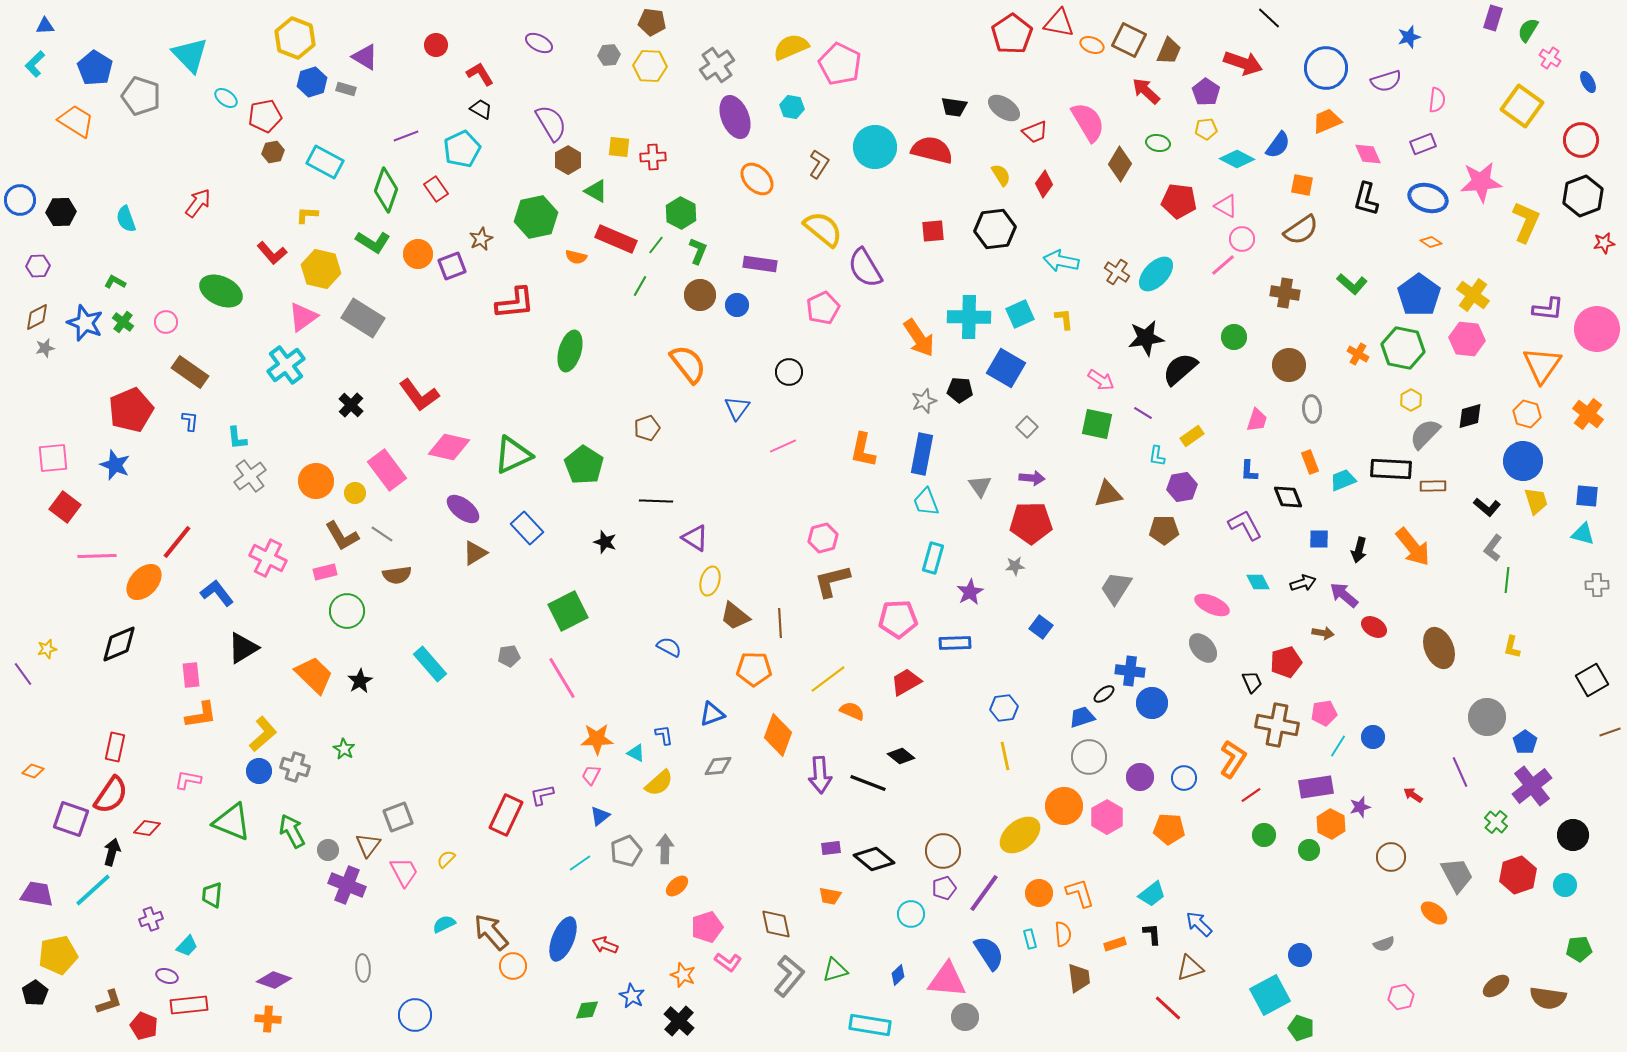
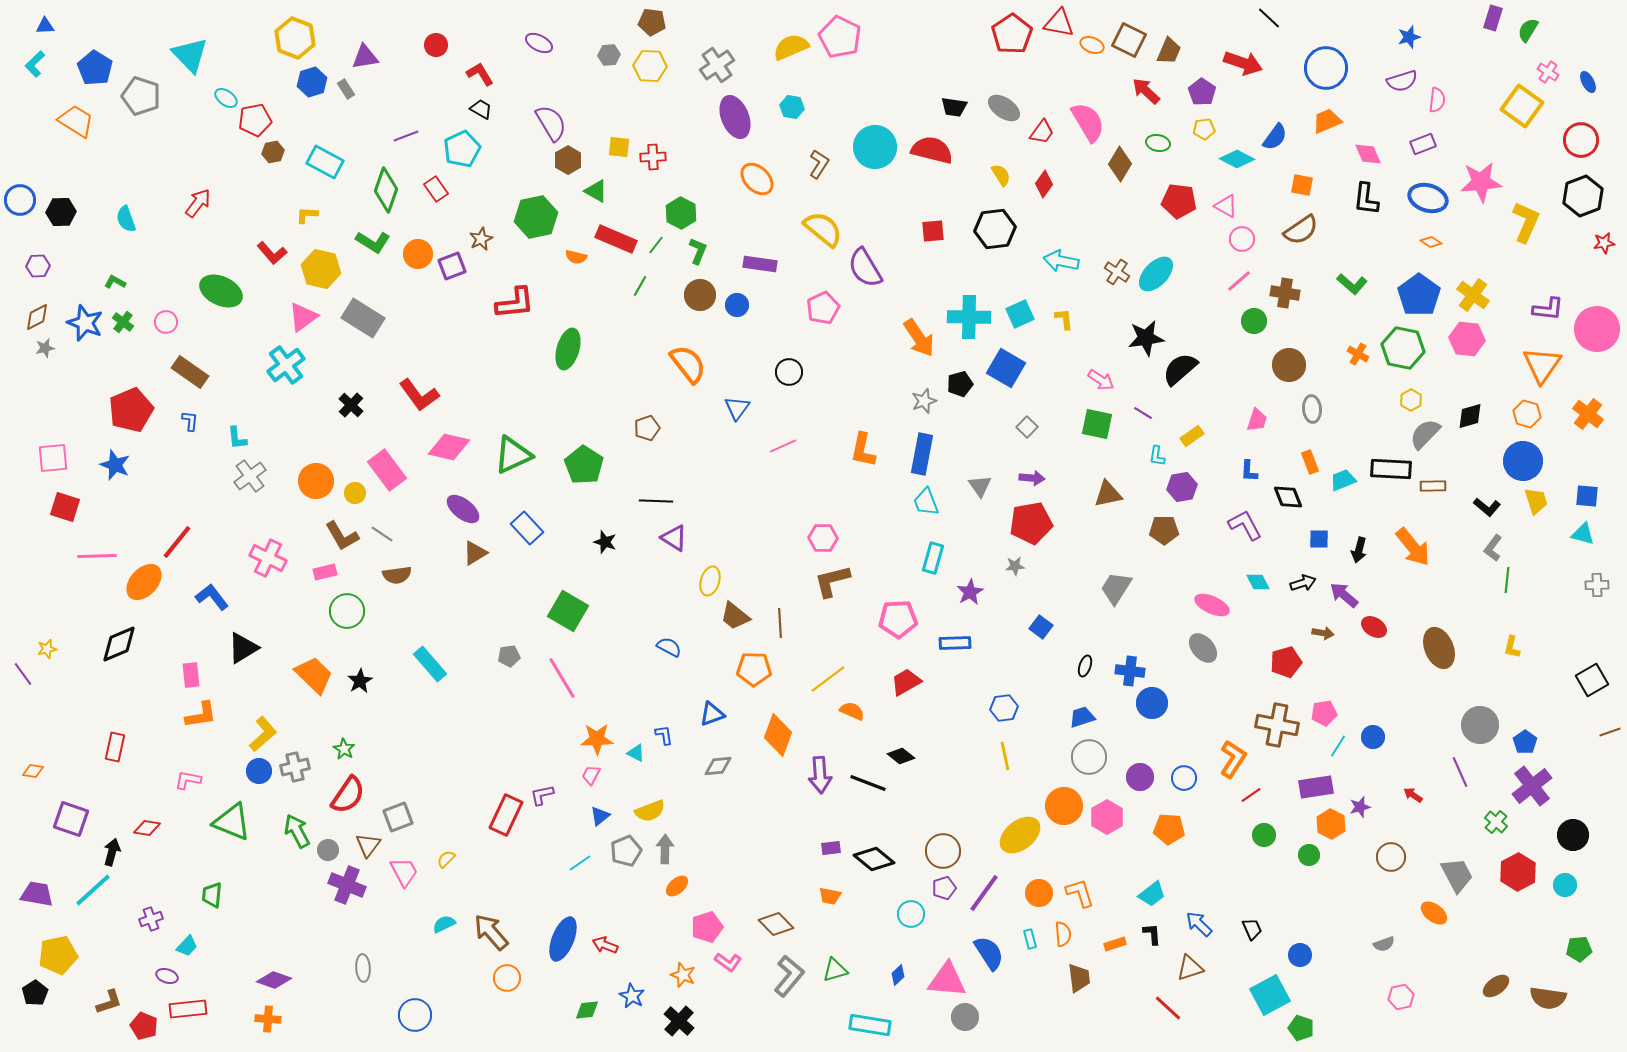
purple triangle at (365, 57): rotated 40 degrees counterclockwise
pink cross at (1550, 58): moved 2 px left, 14 px down
pink pentagon at (840, 64): moved 27 px up
purple semicircle at (1386, 81): moved 16 px right
gray rectangle at (346, 89): rotated 42 degrees clockwise
purple pentagon at (1206, 92): moved 4 px left
red pentagon at (265, 116): moved 10 px left, 4 px down
yellow pentagon at (1206, 129): moved 2 px left
red trapezoid at (1035, 132): moved 7 px right; rotated 32 degrees counterclockwise
blue semicircle at (1278, 145): moved 3 px left, 8 px up
black L-shape at (1366, 199): rotated 8 degrees counterclockwise
pink line at (1223, 265): moved 16 px right, 16 px down
green circle at (1234, 337): moved 20 px right, 16 px up
green ellipse at (570, 351): moved 2 px left, 2 px up
black pentagon at (960, 390): moved 6 px up; rotated 20 degrees counterclockwise
red square at (65, 507): rotated 20 degrees counterclockwise
red pentagon at (1031, 523): rotated 9 degrees counterclockwise
purple triangle at (695, 538): moved 21 px left
pink hexagon at (823, 538): rotated 16 degrees clockwise
blue L-shape at (217, 593): moved 5 px left, 4 px down
green square at (568, 611): rotated 33 degrees counterclockwise
black trapezoid at (1252, 682): moved 247 px down
black ellipse at (1104, 694): moved 19 px left, 28 px up; rotated 35 degrees counterclockwise
gray circle at (1487, 717): moved 7 px left, 8 px down
gray cross at (295, 767): rotated 32 degrees counterclockwise
orange diamond at (33, 771): rotated 10 degrees counterclockwise
yellow semicircle at (659, 783): moved 9 px left, 28 px down; rotated 20 degrees clockwise
red semicircle at (111, 795): moved 237 px right
green arrow at (292, 831): moved 5 px right
green circle at (1309, 850): moved 5 px down
red hexagon at (1518, 875): moved 3 px up; rotated 9 degrees counterclockwise
brown diamond at (776, 924): rotated 32 degrees counterclockwise
orange circle at (513, 966): moved 6 px left, 12 px down
red rectangle at (189, 1005): moved 1 px left, 4 px down
